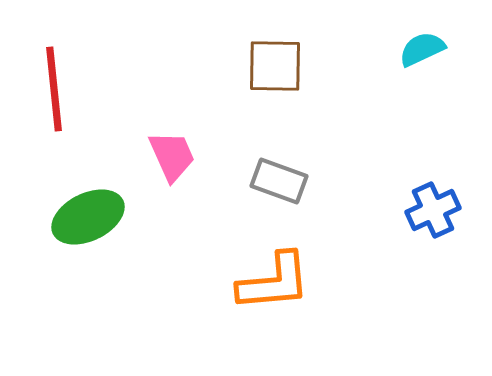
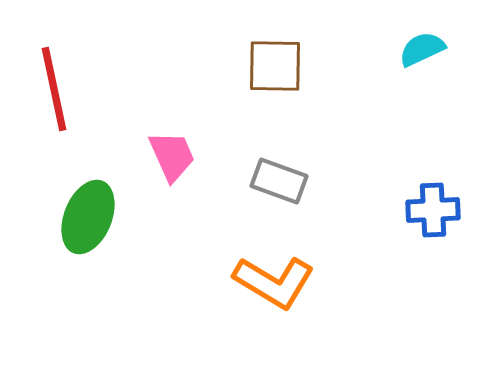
red line: rotated 6 degrees counterclockwise
blue cross: rotated 22 degrees clockwise
green ellipse: rotated 42 degrees counterclockwise
orange L-shape: rotated 36 degrees clockwise
